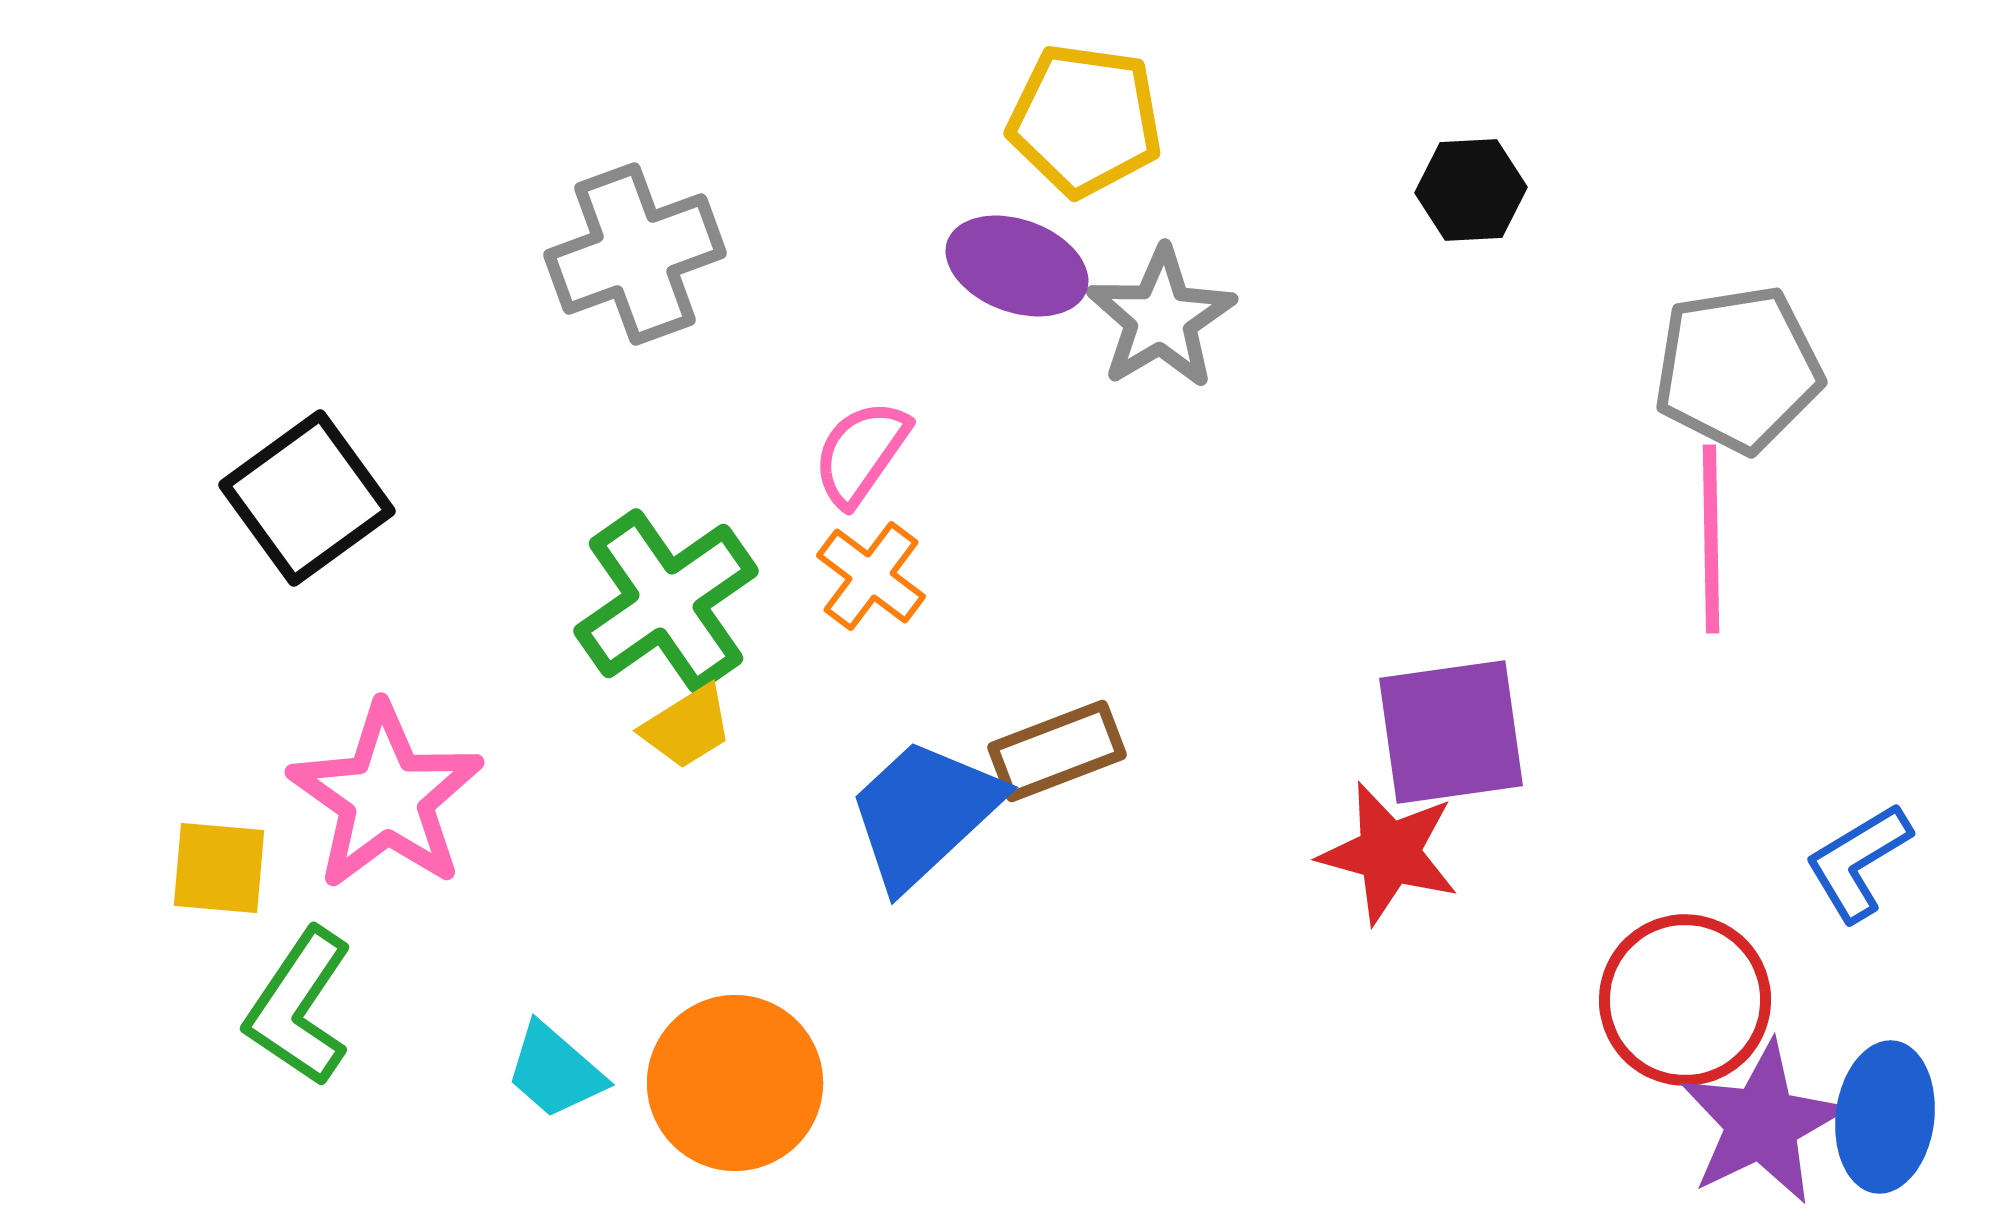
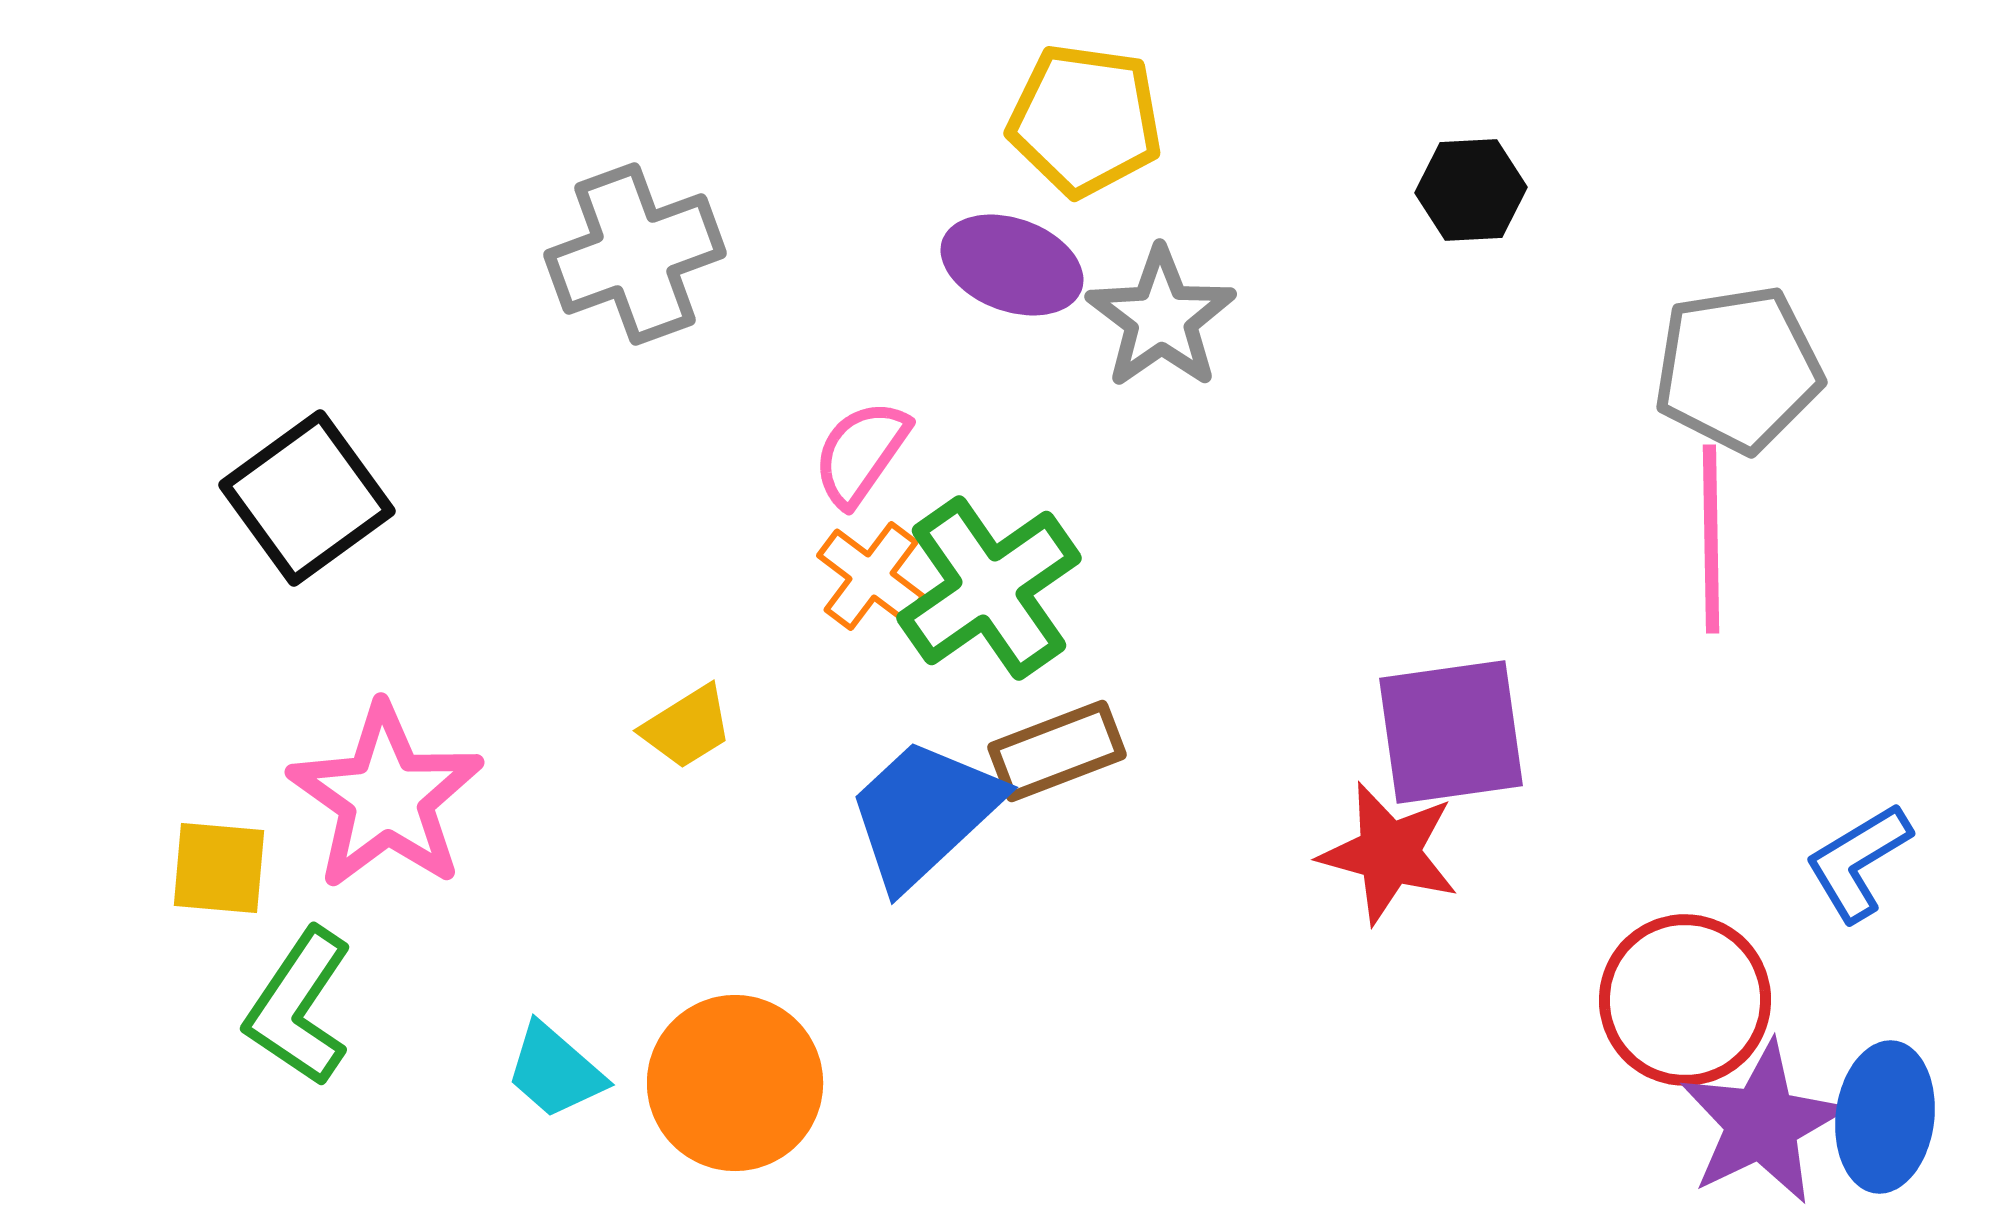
purple ellipse: moved 5 px left, 1 px up
gray star: rotated 4 degrees counterclockwise
green cross: moved 323 px right, 13 px up
